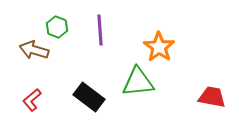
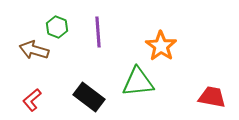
purple line: moved 2 px left, 2 px down
orange star: moved 2 px right, 1 px up
